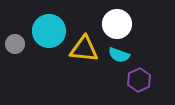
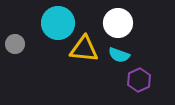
white circle: moved 1 px right, 1 px up
cyan circle: moved 9 px right, 8 px up
